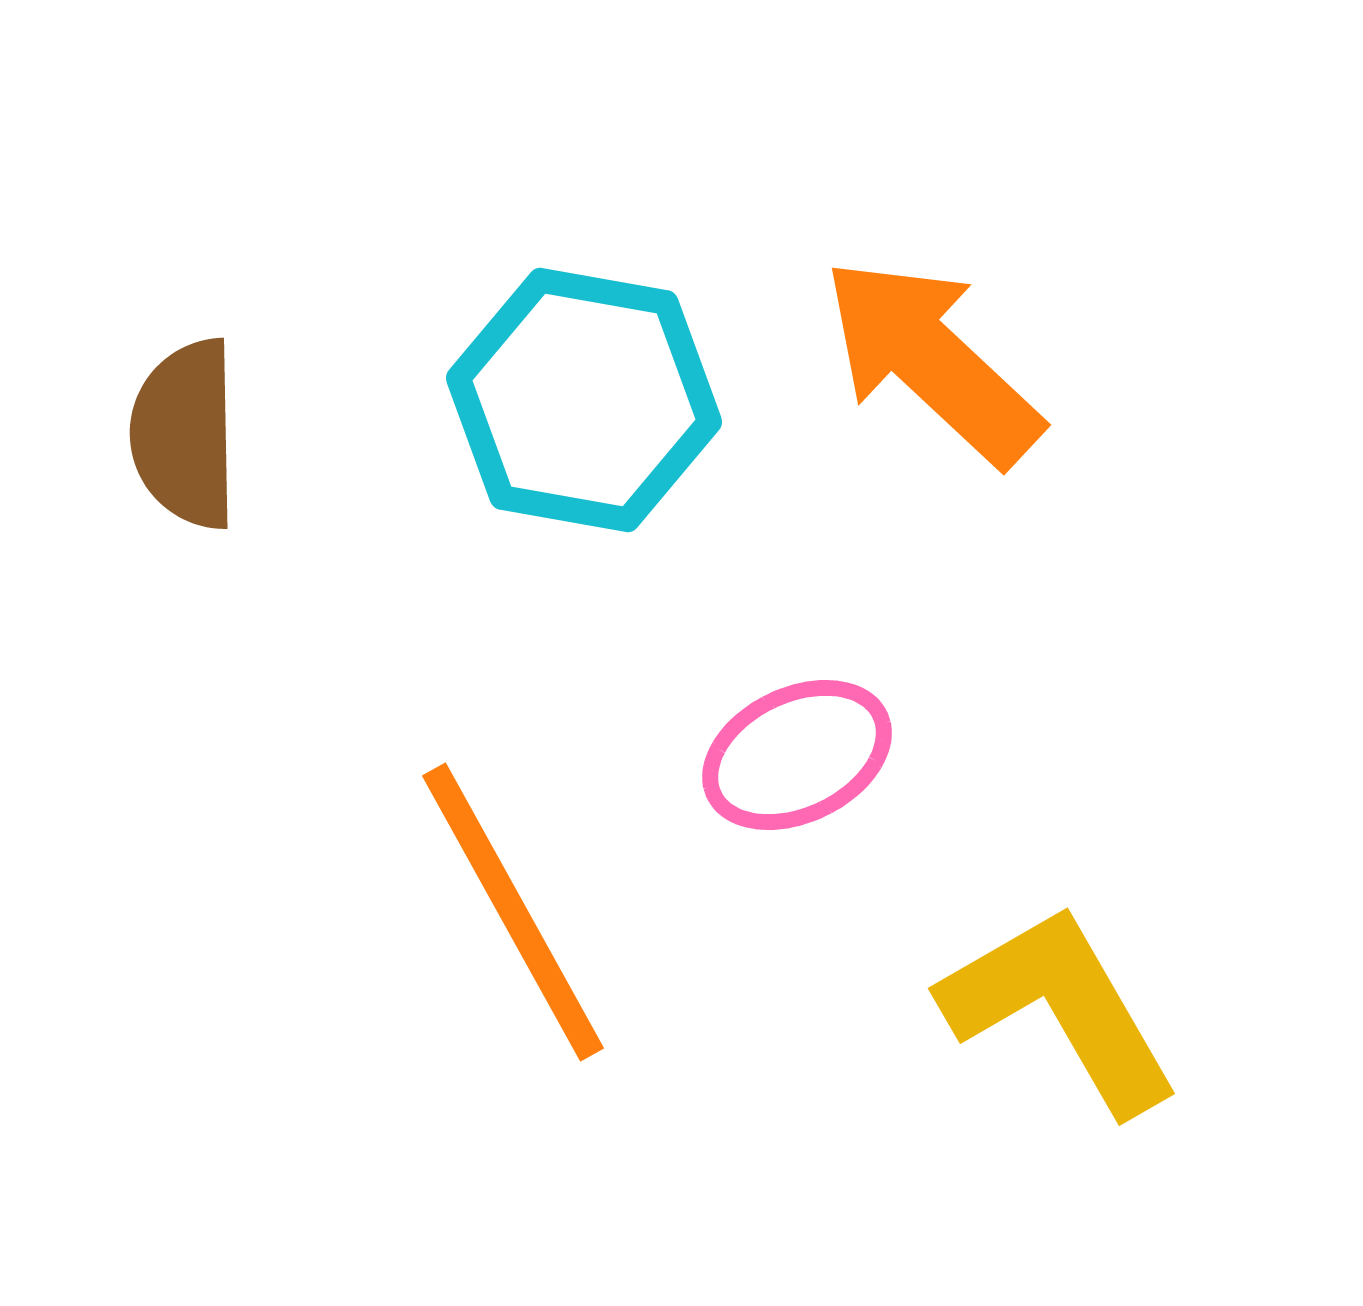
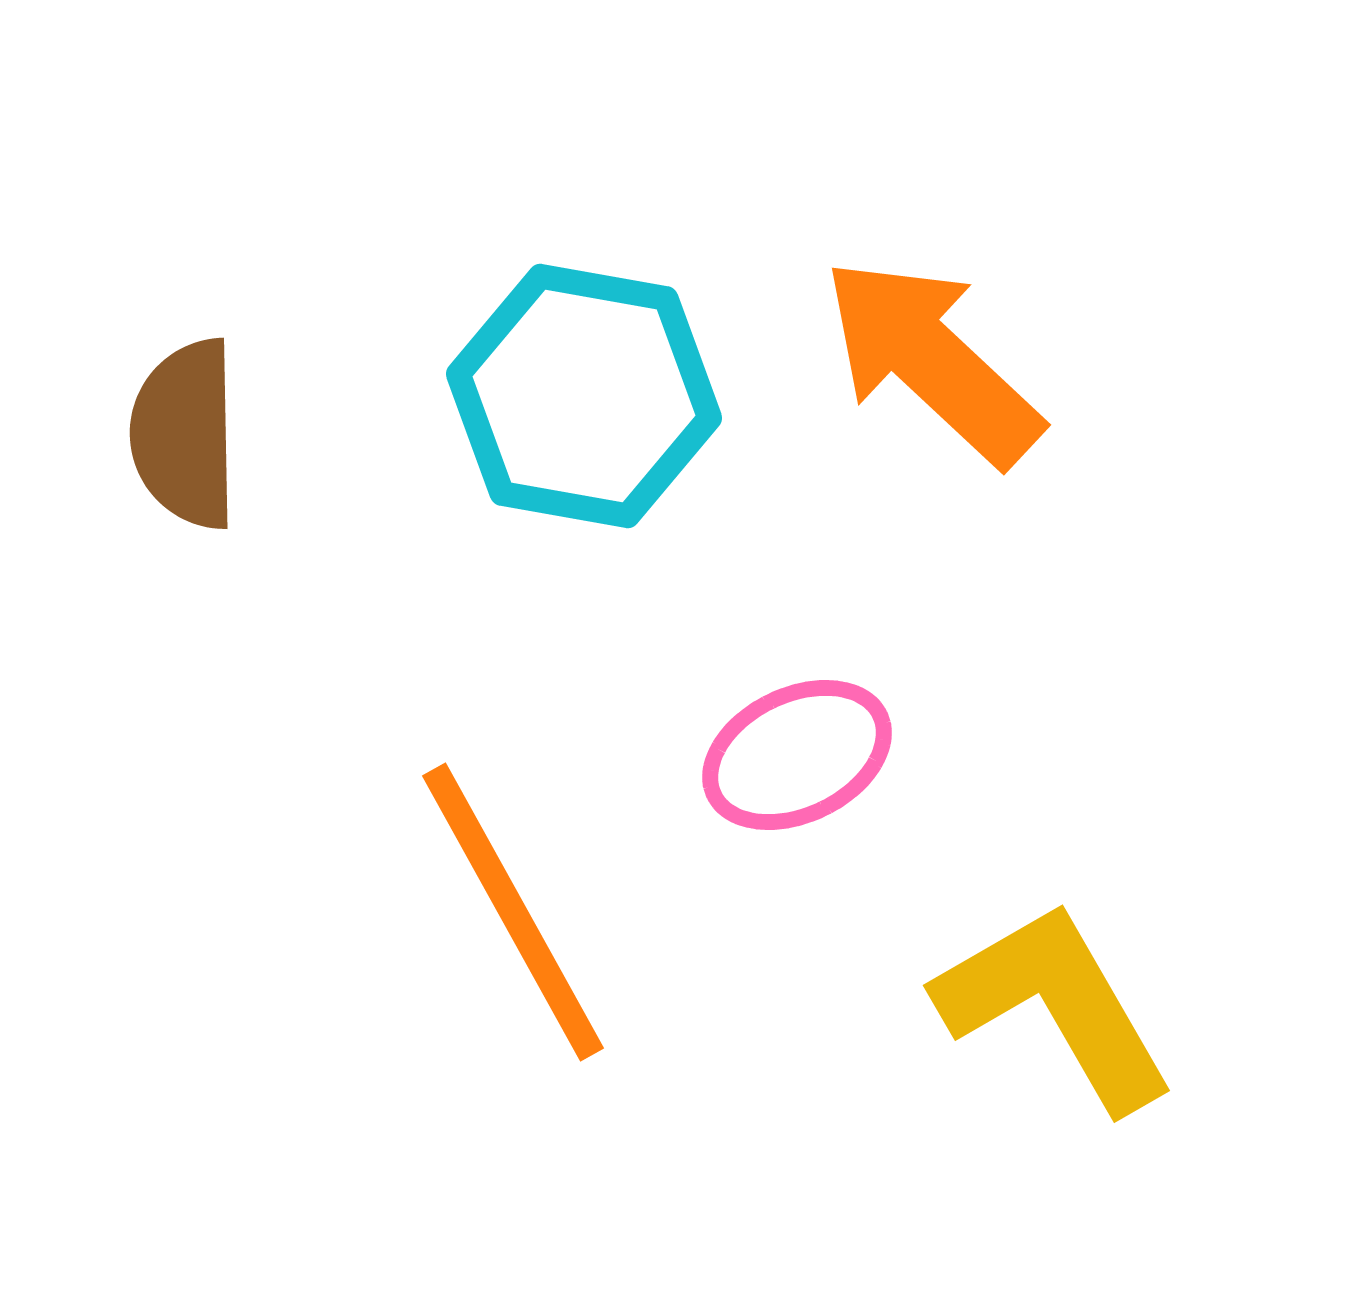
cyan hexagon: moved 4 px up
yellow L-shape: moved 5 px left, 3 px up
